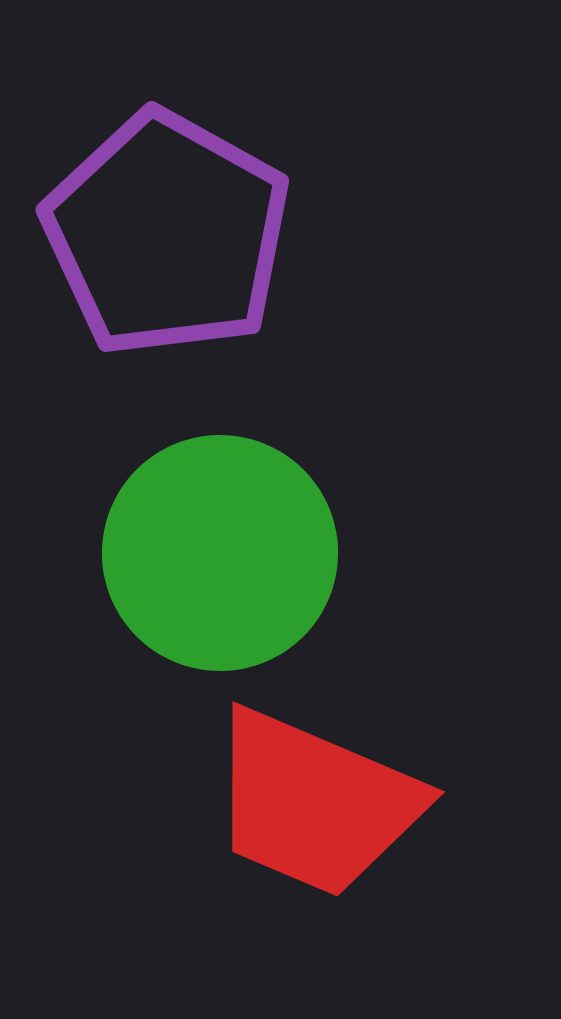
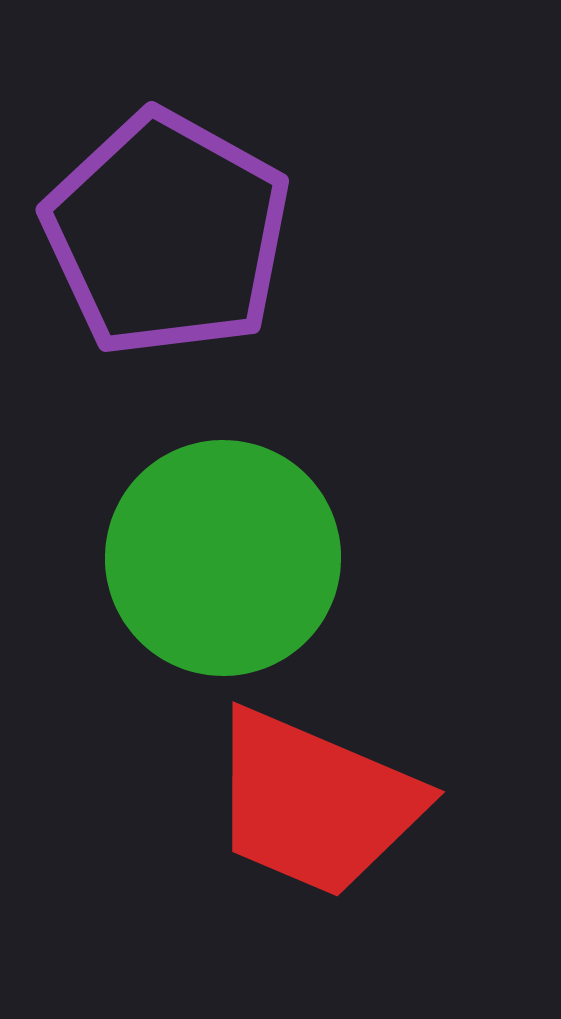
green circle: moved 3 px right, 5 px down
